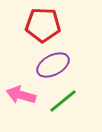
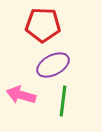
green line: rotated 44 degrees counterclockwise
